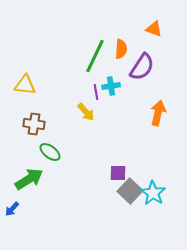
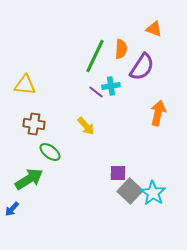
purple line: rotated 42 degrees counterclockwise
yellow arrow: moved 14 px down
